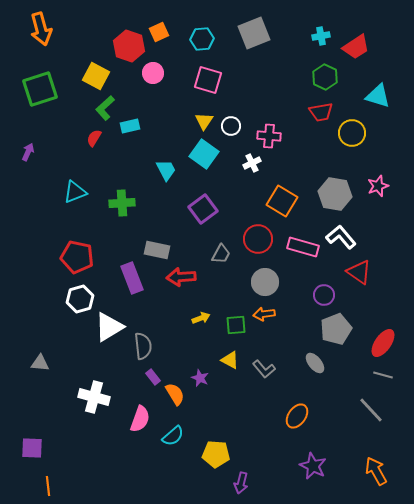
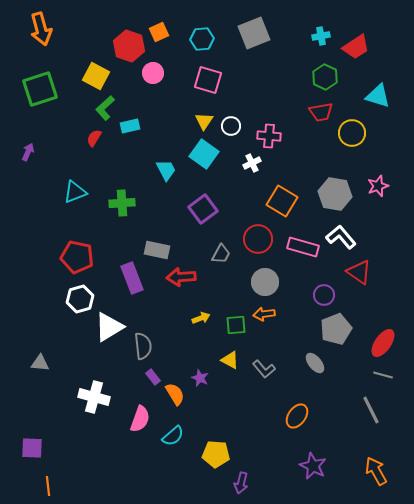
gray line at (371, 410): rotated 16 degrees clockwise
